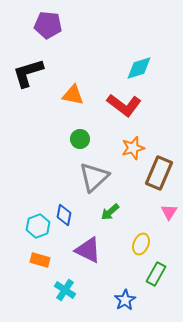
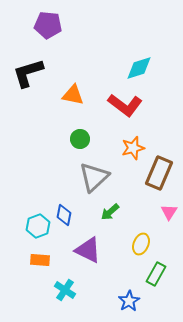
red L-shape: moved 1 px right
orange rectangle: rotated 12 degrees counterclockwise
blue star: moved 4 px right, 1 px down
